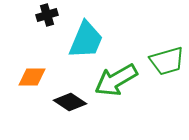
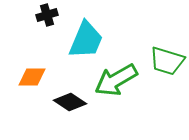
green trapezoid: rotated 33 degrees clockwise
